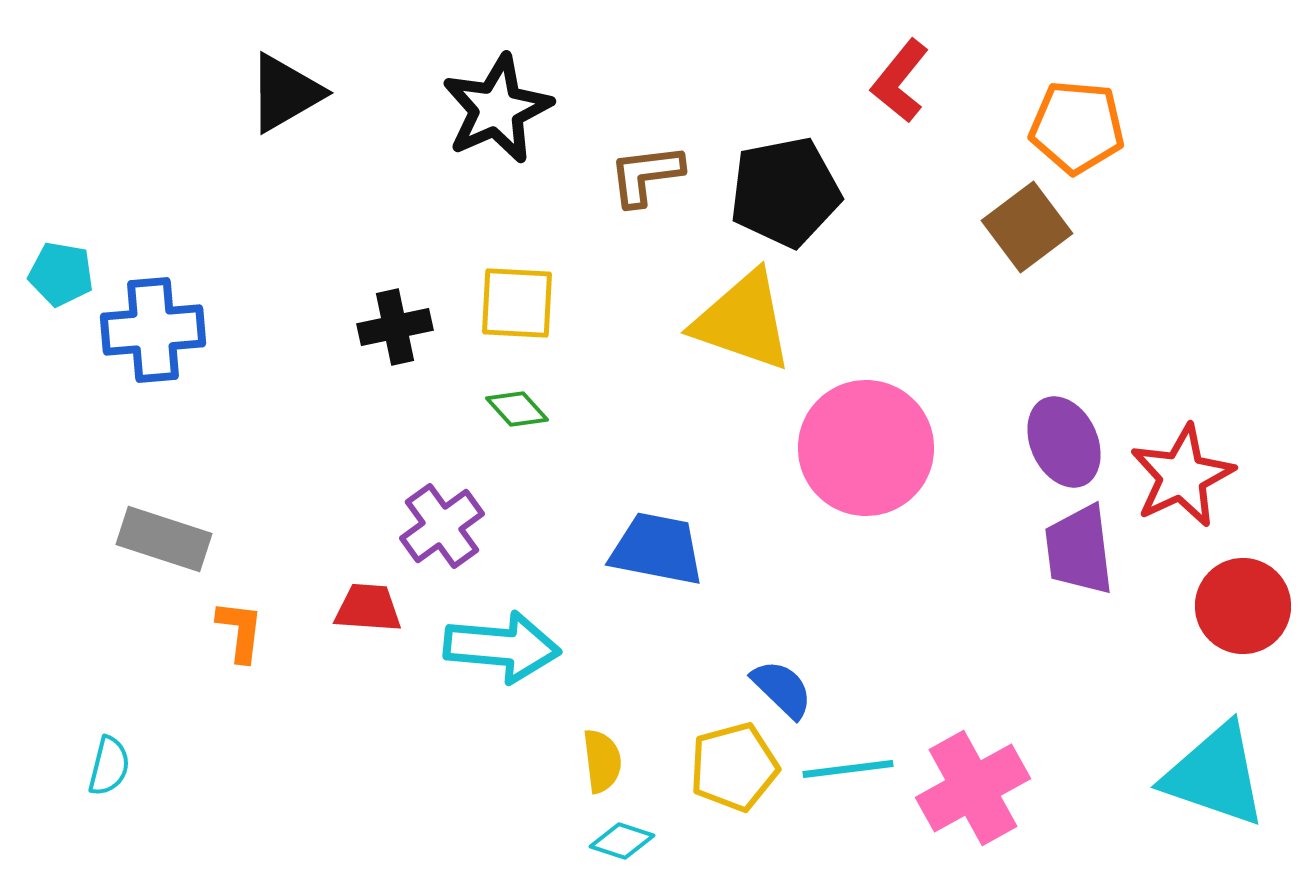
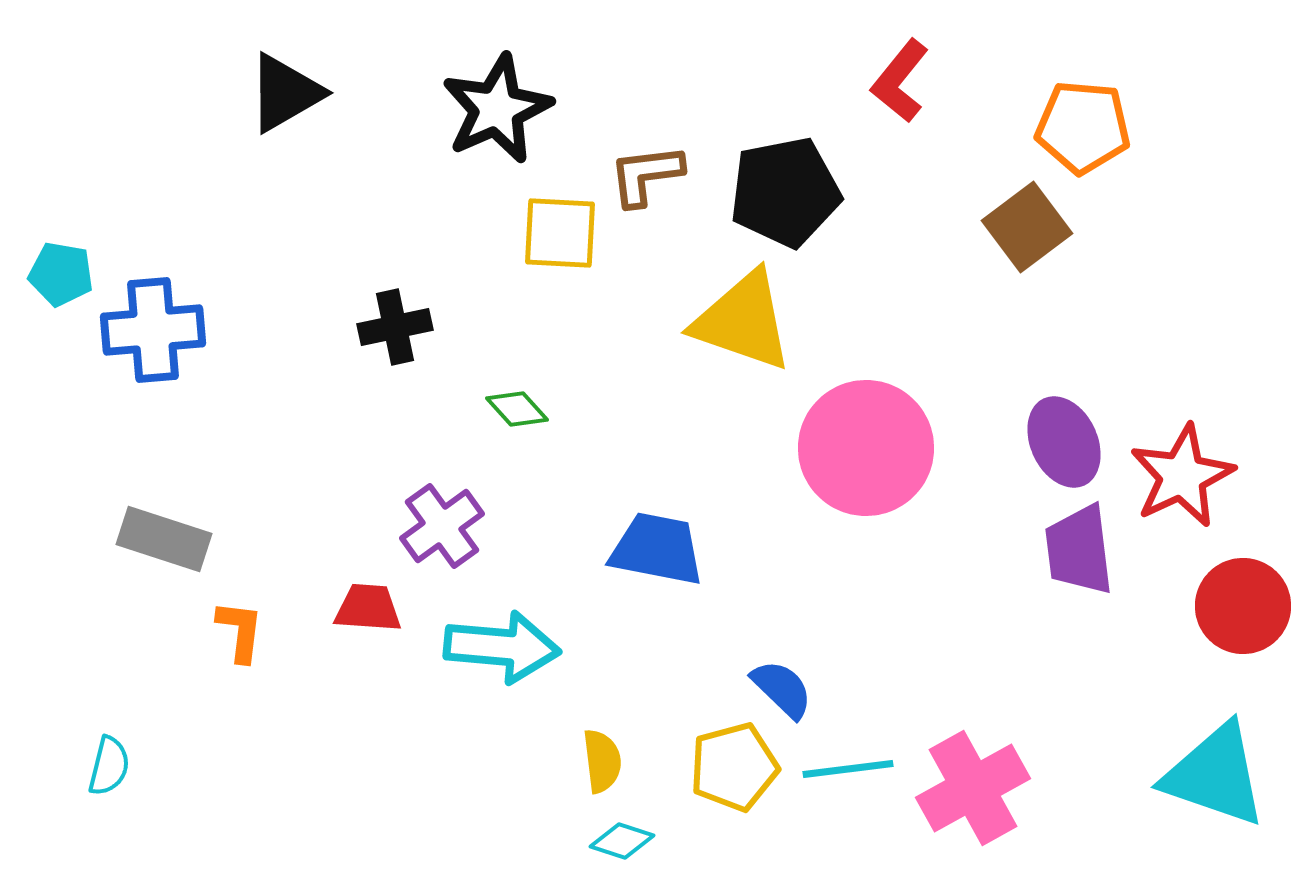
orange pentagon: moved 6 px right
yellow square: moved 43 px right, 70 px up
